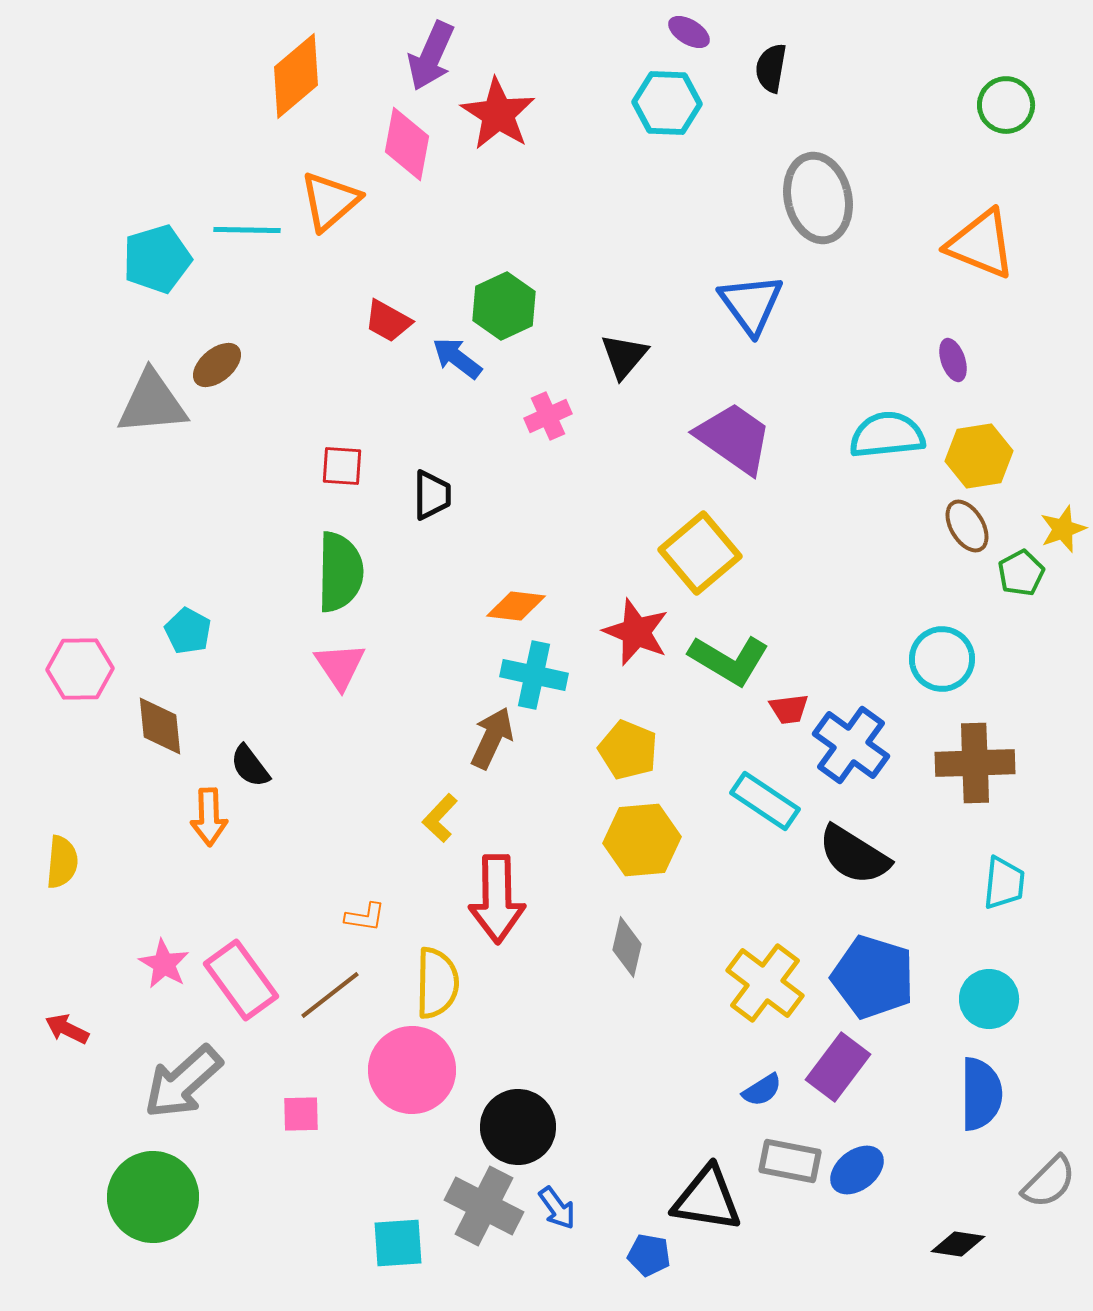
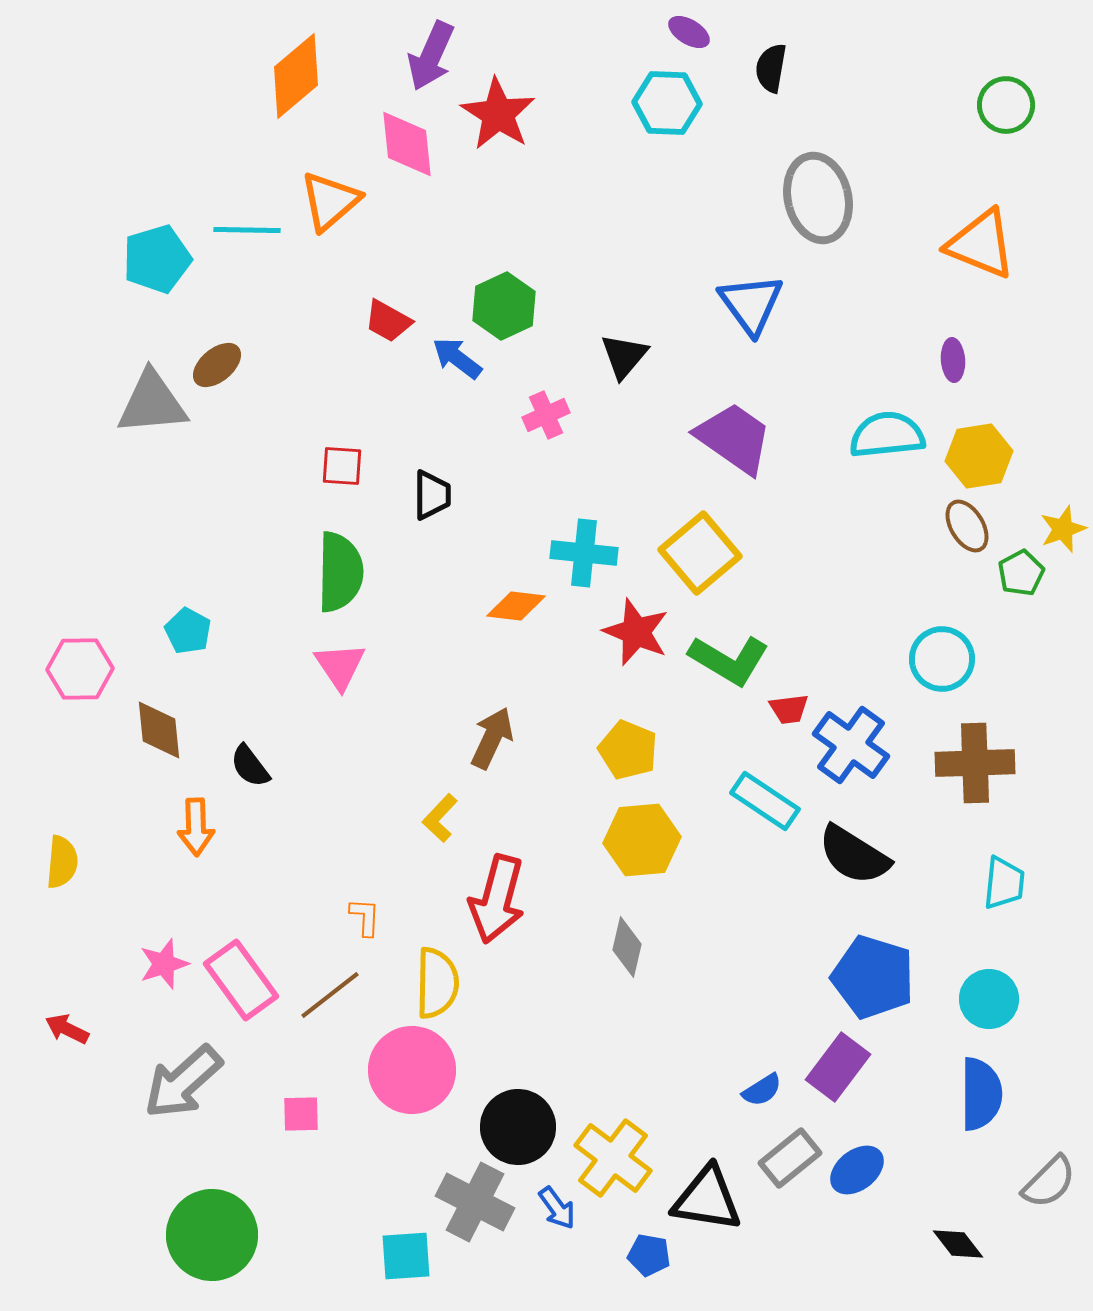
pink diamond at (407, 144): rotated 16 degrees counterclockwise
purple ellipse at (953, 360): rotated 15 degrees clockwise
pink cross at (548, 416): moved 2 px left, 1 px up
cyan cross at (534, 675): moved 50 px right, 122 px up; rotated 6 degrees counterclockwise
brown diamond at (160, 726): moved 1 px left, 4 px down
orange arrow at (209, 817): moved 13 px left, 10 px down
red arrow at (497, 899): rotated 16 degrees clockwise
orange L-shape at (365, 917): rotated 96 degrees counterclockwise
pink star at (164, 964): rotated 24 degrees clockwise
yellow cross at (765, 983): moved 152 px left, 175 px down
gray rectangle at (790, 1161): moved 3 px up; rotated 50 degrees counterclockwise
green circle at (153, 1197): moved 59 px right, 38 px down
gray cross at (484, 1206): moved 9 px left, 4 px up
cyan square at (398, 1243): moved 8 px right, 13 px down
black diamond at (958, 1244): rotated 44 degrees clockwise
